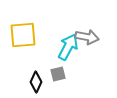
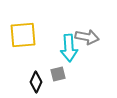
cyan arrow: moved 1 px right, 1 px down; rotated 148 degrees clockwise
